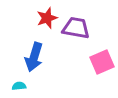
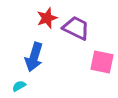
purple trapezoid: rotated 16 degrees clockwise
pink square: rotated 35 degrees clockwise
cyan semicircle: rotated 24 degrees counterclockwise
